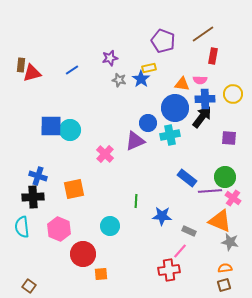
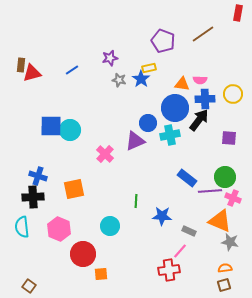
red rectangle at (213, 56): moved 25 px right, 43 px up
black arrow at (202, 117): moved 3 px left, 3 px down
pink cross at (233, 198): rotated 14 degrees counterclockwise
